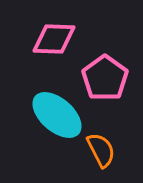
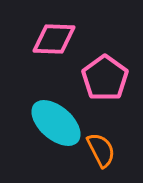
cyan ellipse: moved 1 px left, 8 px down
